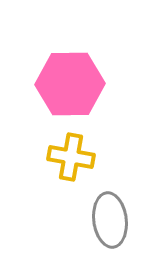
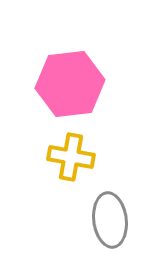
pink hexagon: rotated 6 degrees counterclockwise
